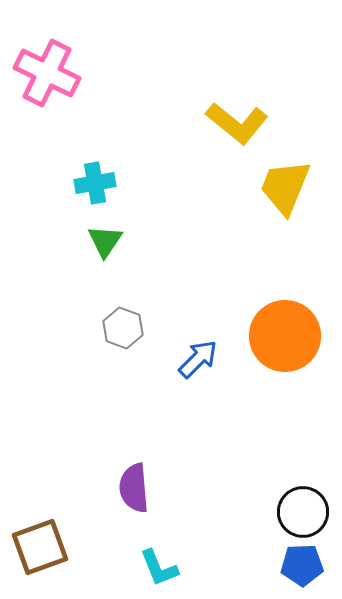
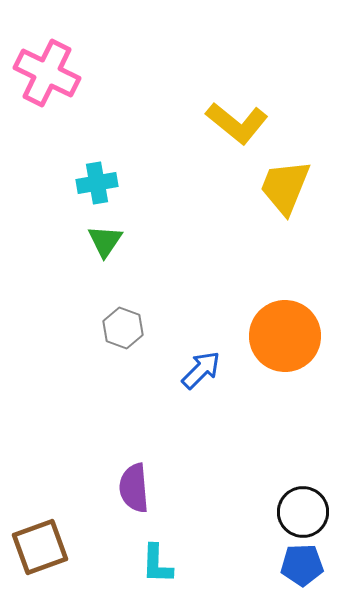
cyan cross: moved 2 px right
blue arrow: moved 3 px right, 11 px down
cyan L-shape: moved 2 px left, 4 px up; rotated 24 degrees clockwise
